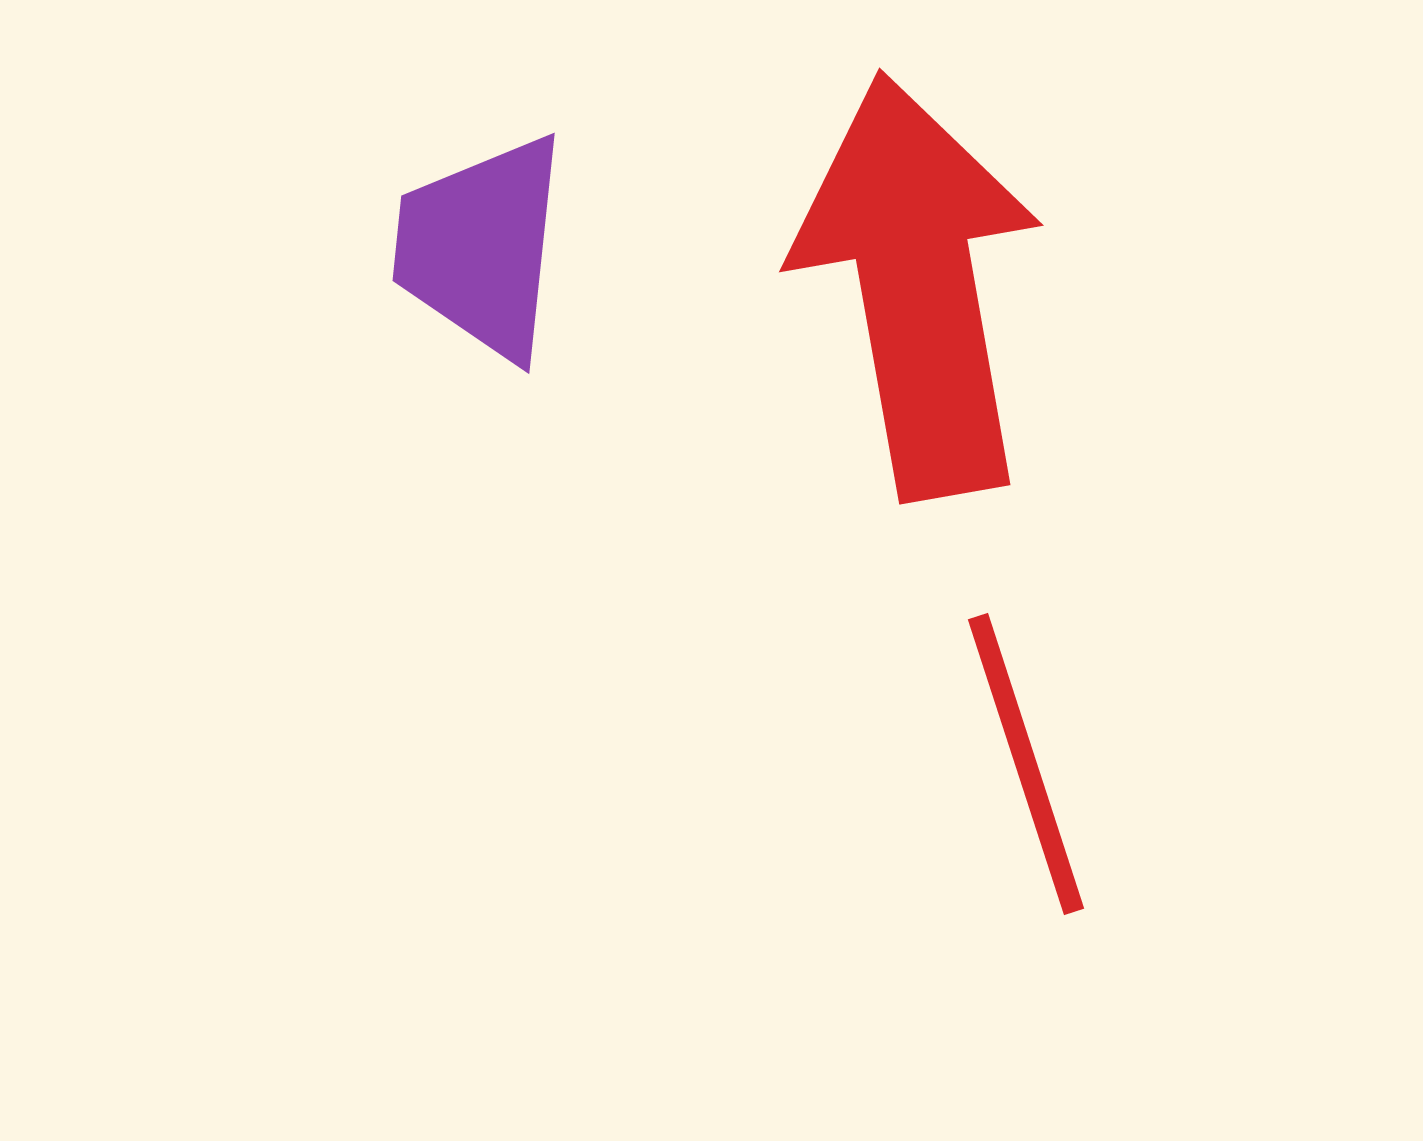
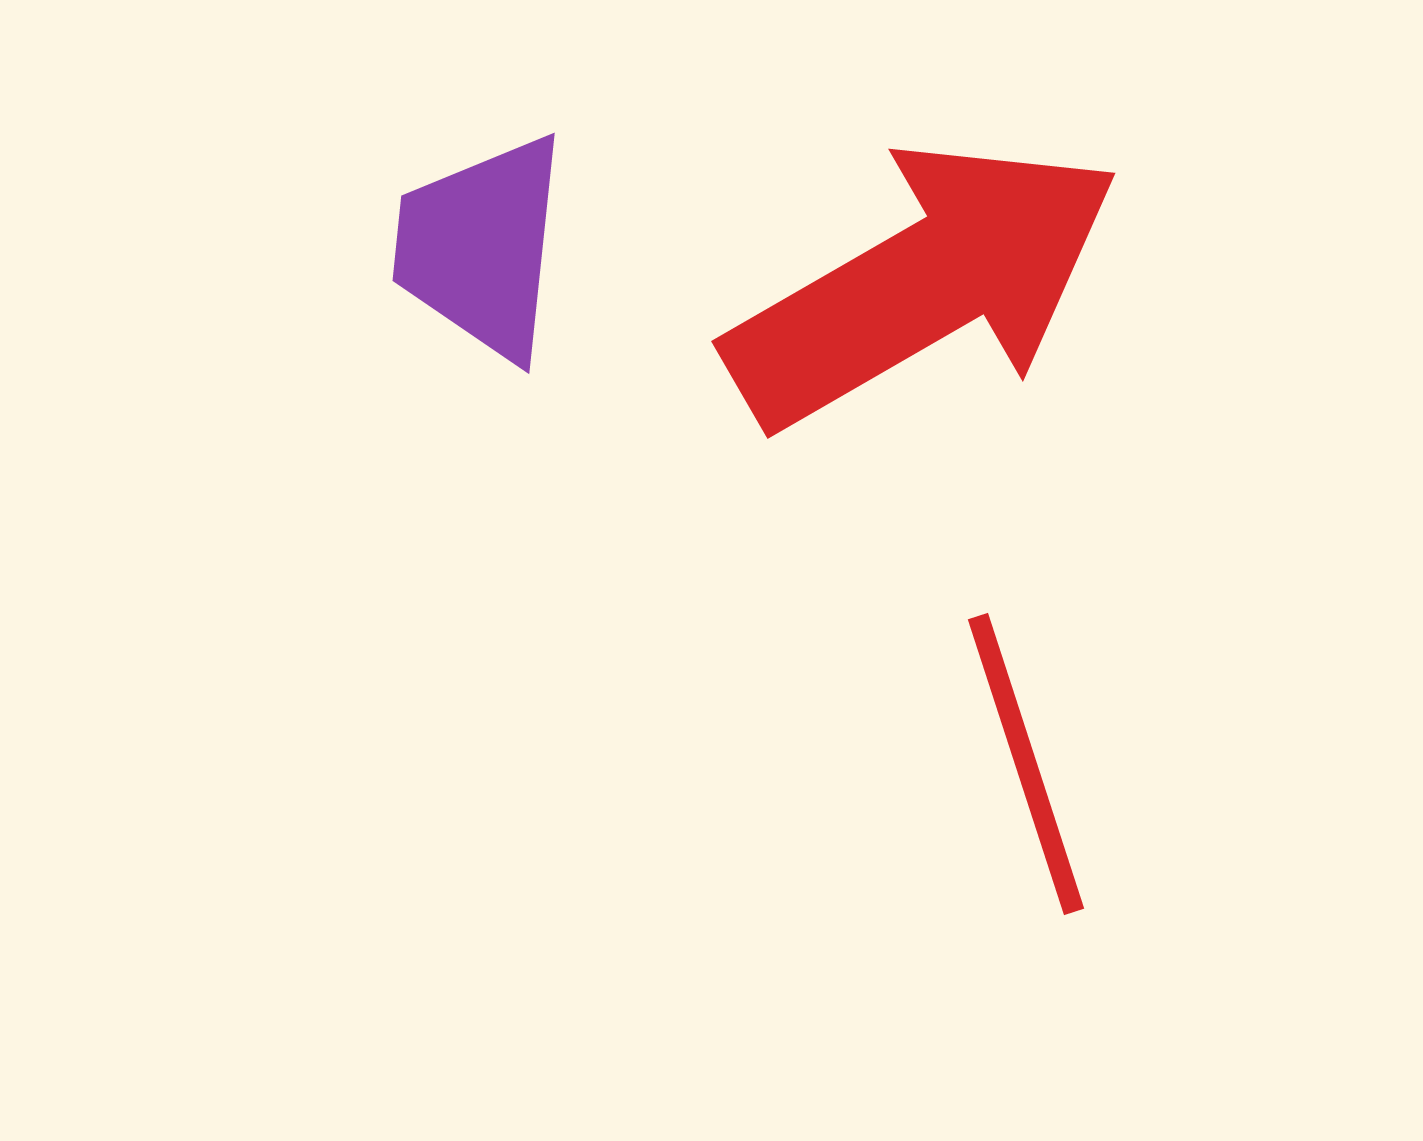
red arrow: moved 5 px right, 2 px up; rotated 70 degrees clockwise
